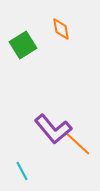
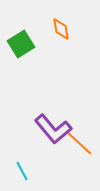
green square: moved 2 px left, 1 px up
orange line: moved 2 px right
